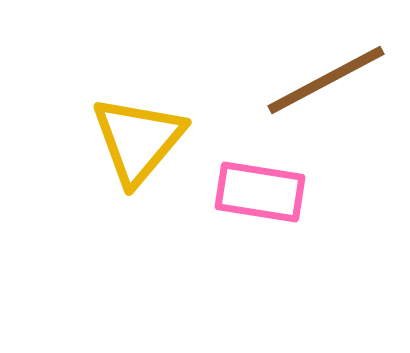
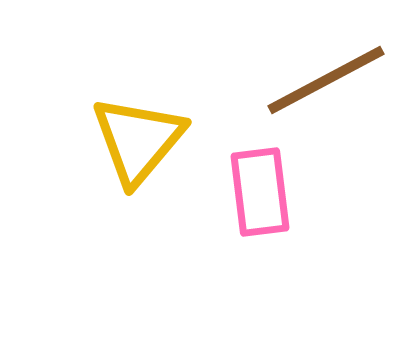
pink rectangle: rotated 74 degrees clockwise
